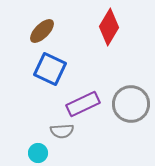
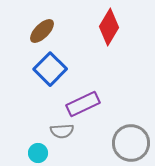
blue square: rotated 20 degrees clockwise
gray circle: moved 39 px down
